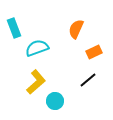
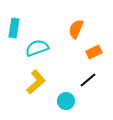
cyan rectangle: rotated 30 degrees clockwise
cyan circle: moved 11 px right
